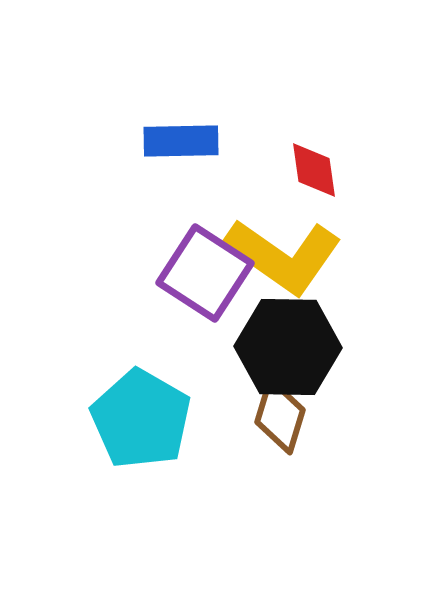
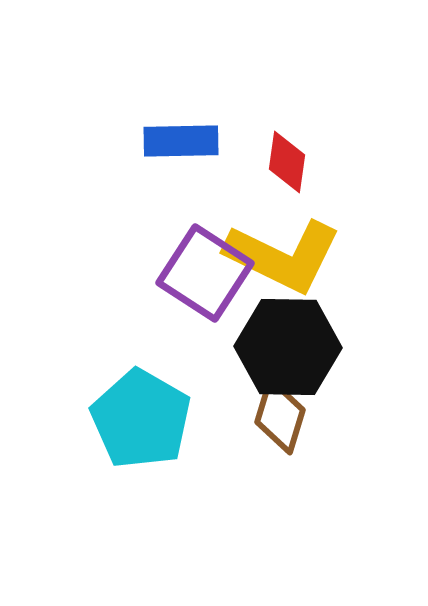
red diamond: moved 27 px left, 8 px up; rotated 16 degrees clockwise
yellow L-shape: rotated 9 degrees counterclockwise
